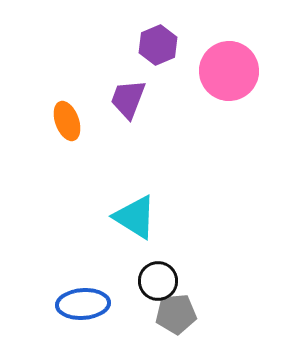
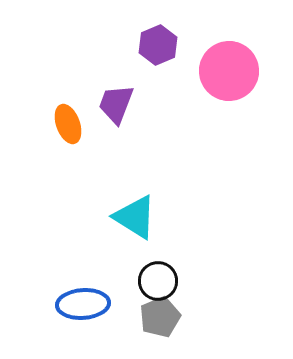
purple trapezoid: moved 12 px left, 5 px down
orange ellipse: moved 1 px right, 3 px down
gray pentagon: moved 16 px left, 3 px down; rotated 18 degrees counterclockwise
